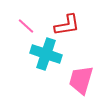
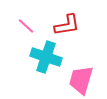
cyan cross: moved 3 px down
